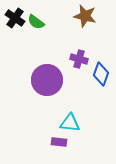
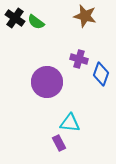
purple circle: moved 2 px down
purple rectangle: moved 1 px down; rotated 56 degrees clockwise
